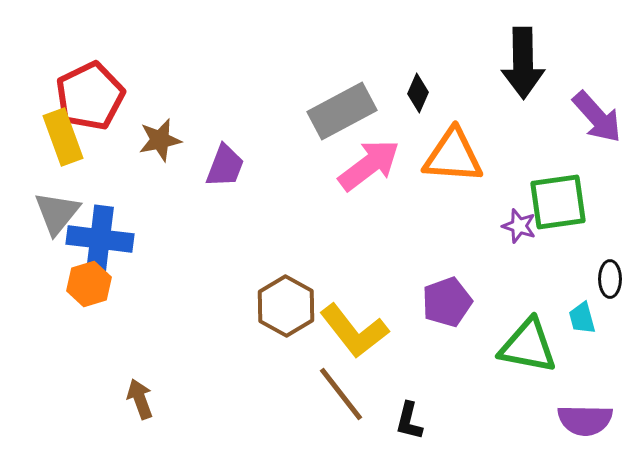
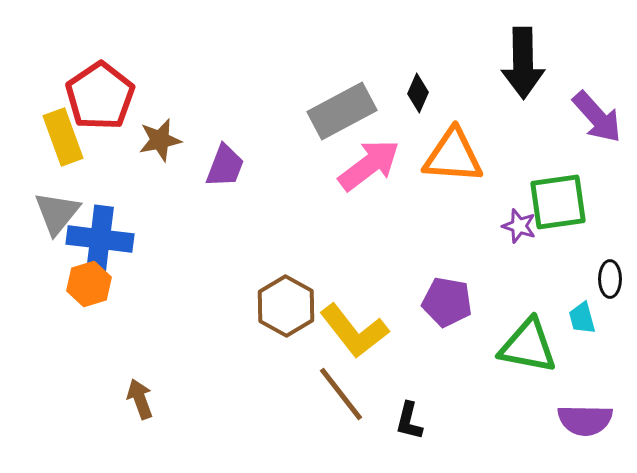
red pentagon: moved 10 px right; rotated 8 degrees counterclockwise
purple pentagon: rotated 30 degrees clockwise
